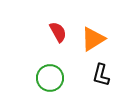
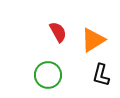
orange triangle: moved 1 px down
green circle: moved 2 px left, 3 px up
